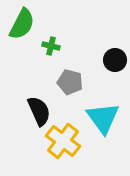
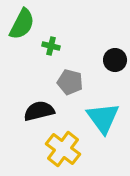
black semicircle: rotated 80 degrees counterclockwise
yellow cross: moved 8 px down
